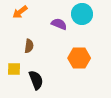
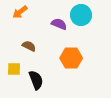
cyan circle: moved 1 px left, 1 px down
brown semicircle: rotated 72 degrees counterclockwise
orange hexagon: moved 8 px left
